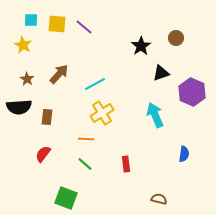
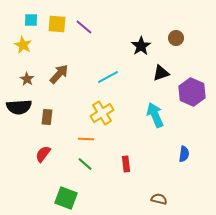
cyan line: moved 13 px right, 7 px up
